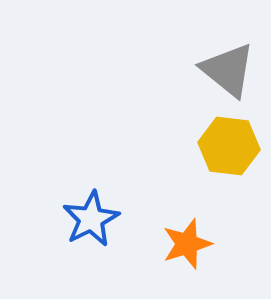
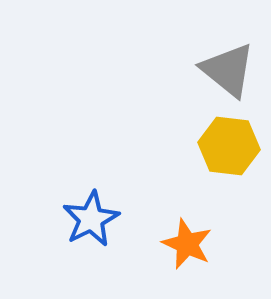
orange star: rotated 30 degrees counterclockwise
